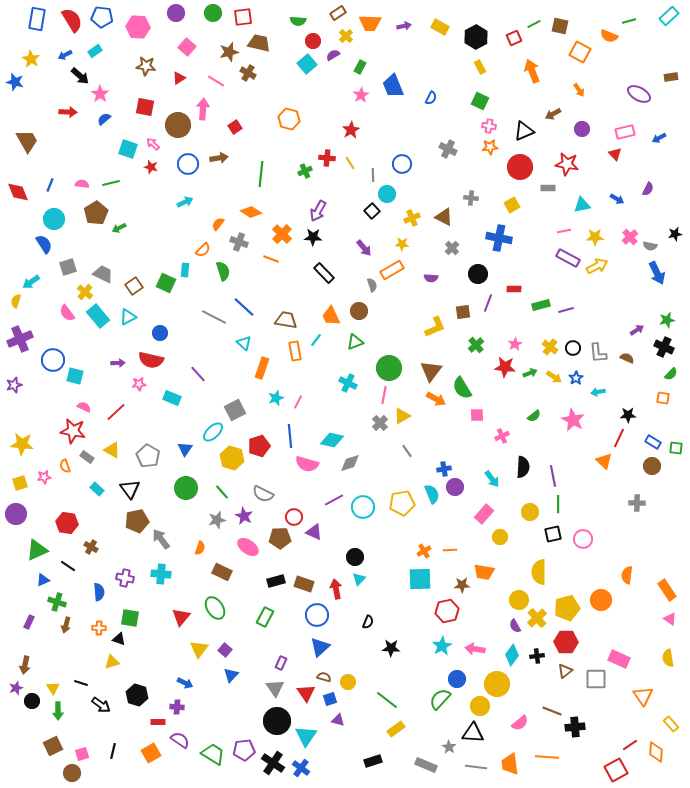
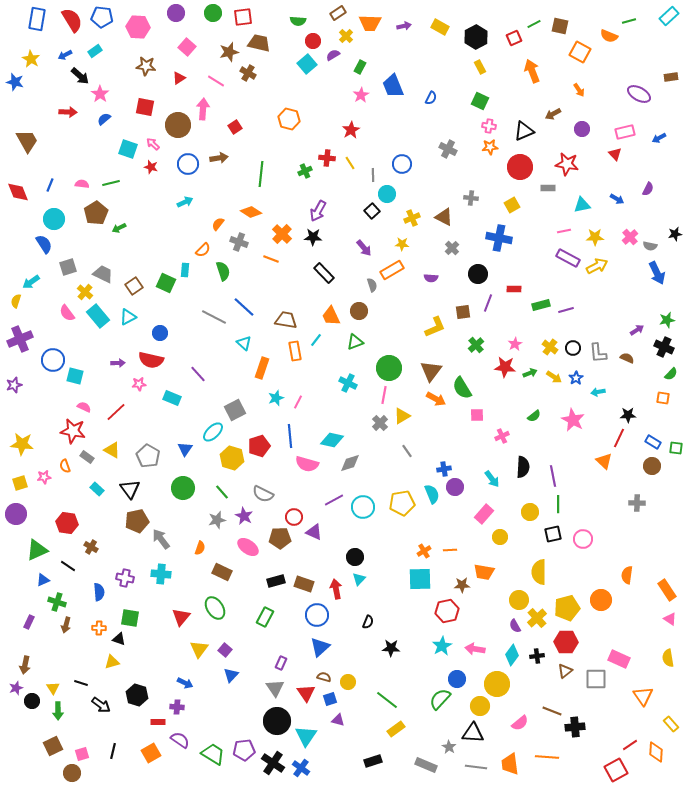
green circle at (186, 488): moved 3 px left
